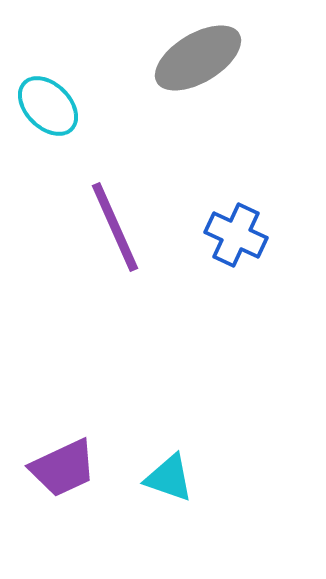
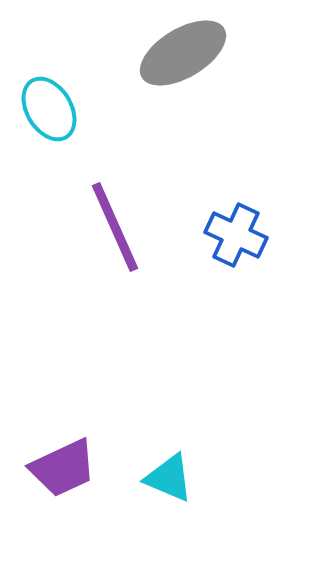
gray ellipse: moved 15 px left, 5 px up
cyan ellipse: moved 1 px right, 3 px down; rotated 14 degrees clockwise
cyan triangle: rotated 4 degrees clockwise
